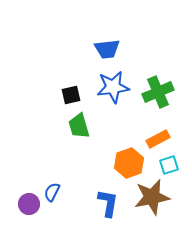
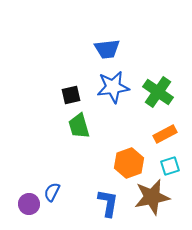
green cross: rotated 32 degrees counterclockwise
orange rectangle: moved 7 px right, 5 px up
cyan square: moved 1 px right, 1 px down
